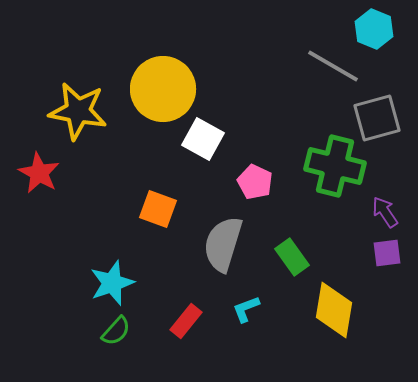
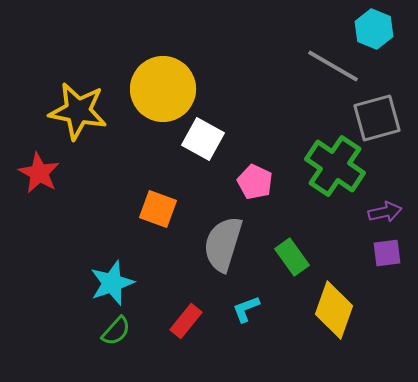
green cross: rotated 20 degrees clockwise
purple arrow: rotated 112 degrees clockwise
yellow diamond: rotated 10 degrees clockwise
